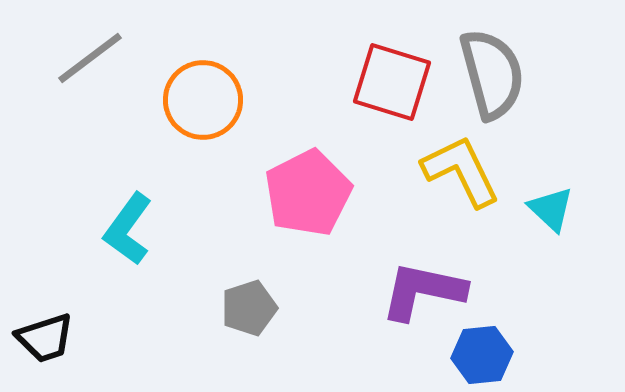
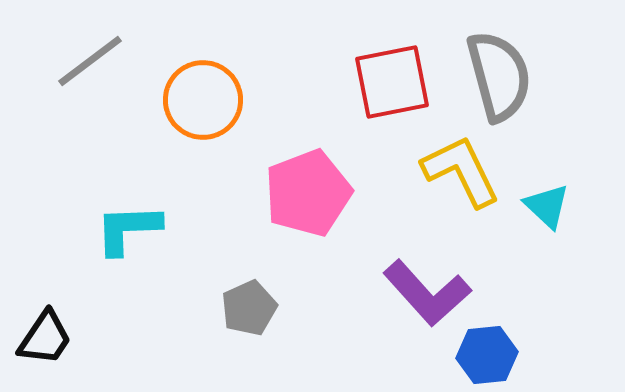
gray line: moved 3 px down
gray semicircle: moved 7 px right, 2 px down
red square: rotated 28 degrees counterclockwise
pink pentagon: rotated 6 degrees clockwise
cyan triangle: moved 4 px left, 3 px up
cyan L-shape: rotated 52 degrees clockwise
purple L-shape: moved 4 px right, 2 px down; rotated 144 degrees counterclockwise
gray pentagon: rotated 6 degrees counterclockwise
black trapezoid: rotated 38 degrees counterclockwise
blue hexagon: moved 5 px right
